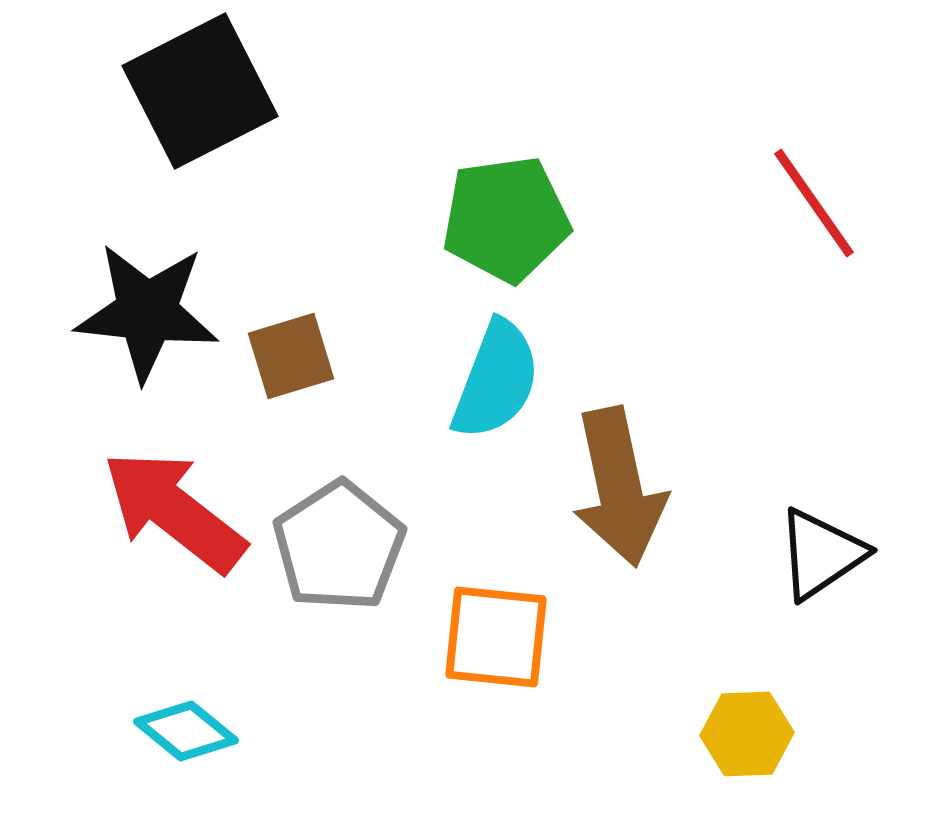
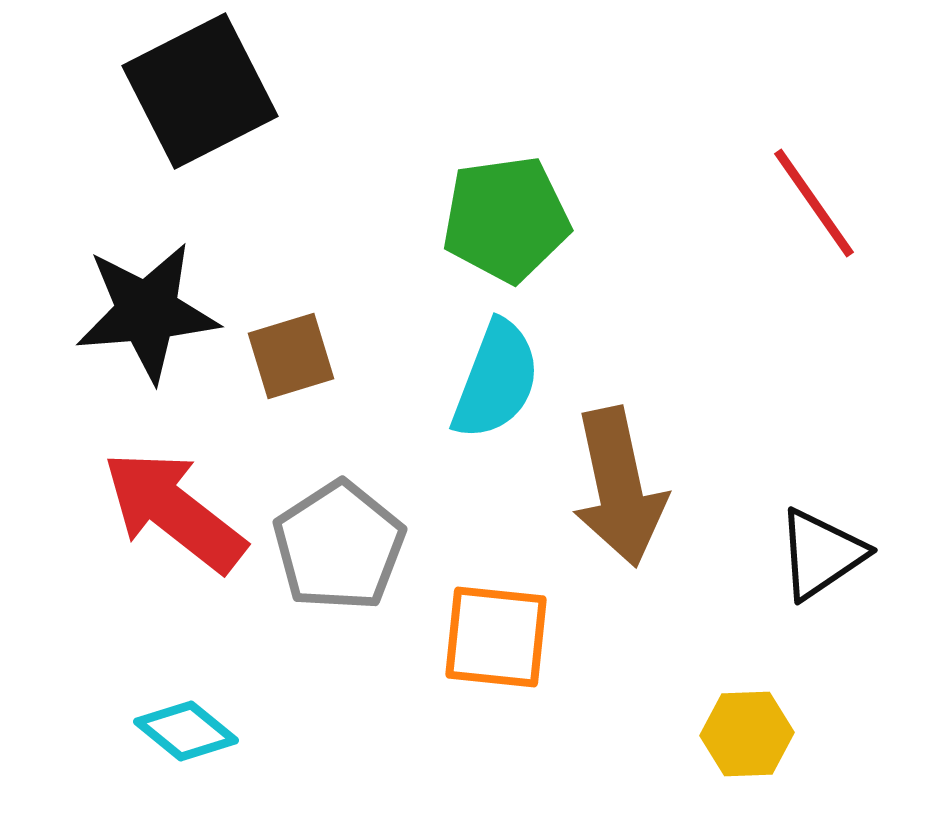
black star: rotated 11 degrees counterclockwise
